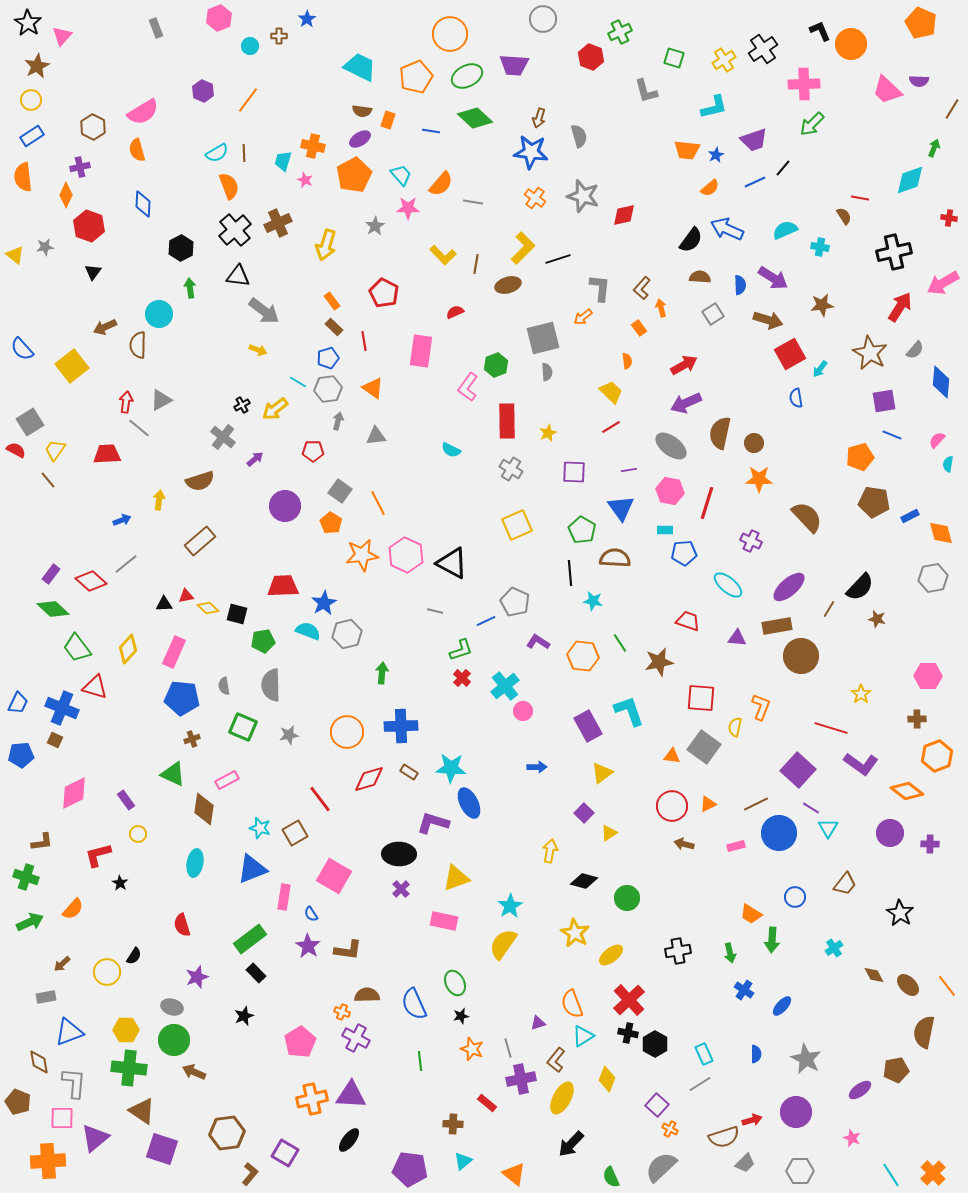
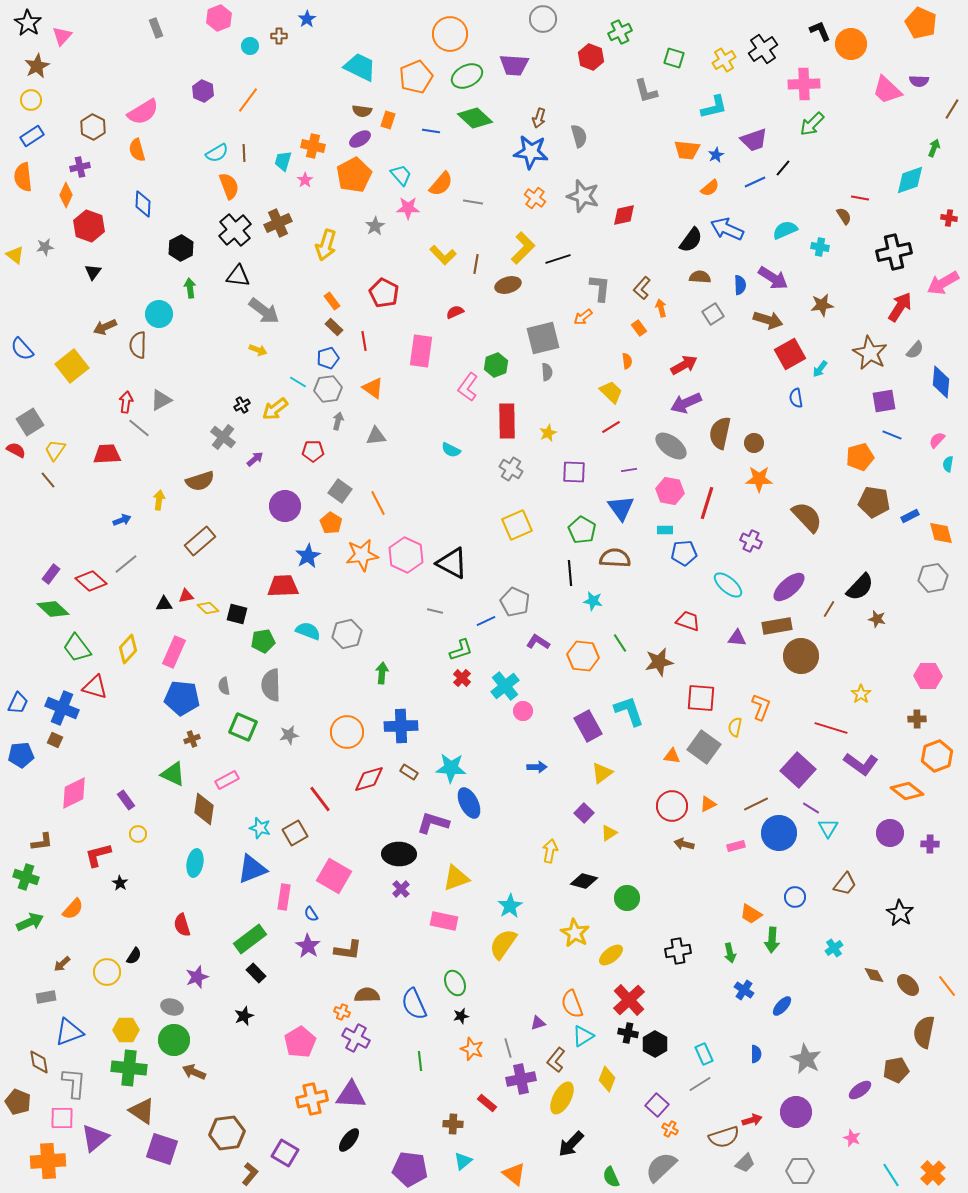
pink star at (305, 180): rotated 14 degrees clockwise
blue star at (324, 603): moved 16 px left, 47 px up
